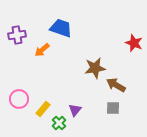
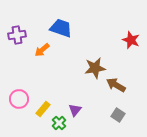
red star: moved 3 px left, 3 px up
gray square: moved 5 px right, 7 px down; rotated 32 degrees clockwise
